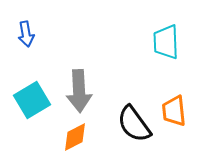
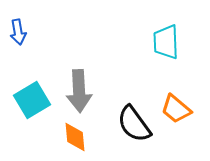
blue arrow: moved 8 px left, 2 px up
orange trapezoid: moved 2 px right, 2 px up; rotated 44 degrees counterclockwise
orange diamond: rotated 68 degrees counterclockwise
